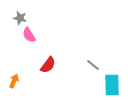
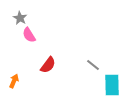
gray star: rotated 16 degrees clockwise
